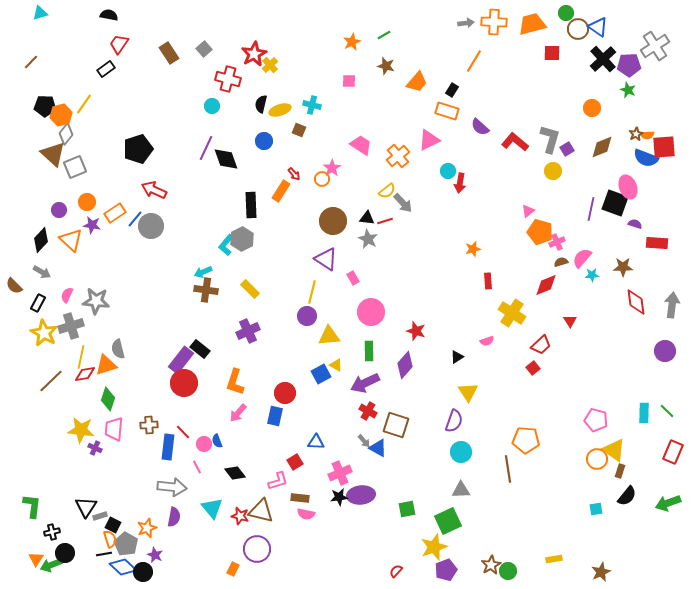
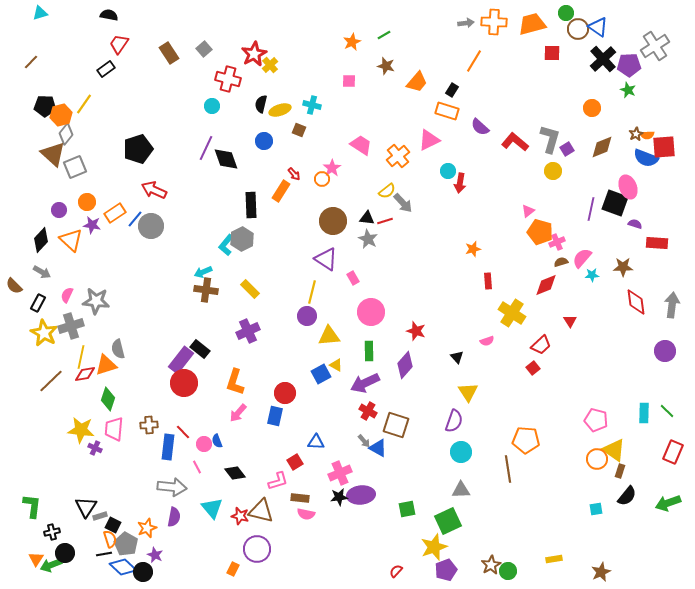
black triangle at (457, 357): rotated 40 degrees counterclockwise
